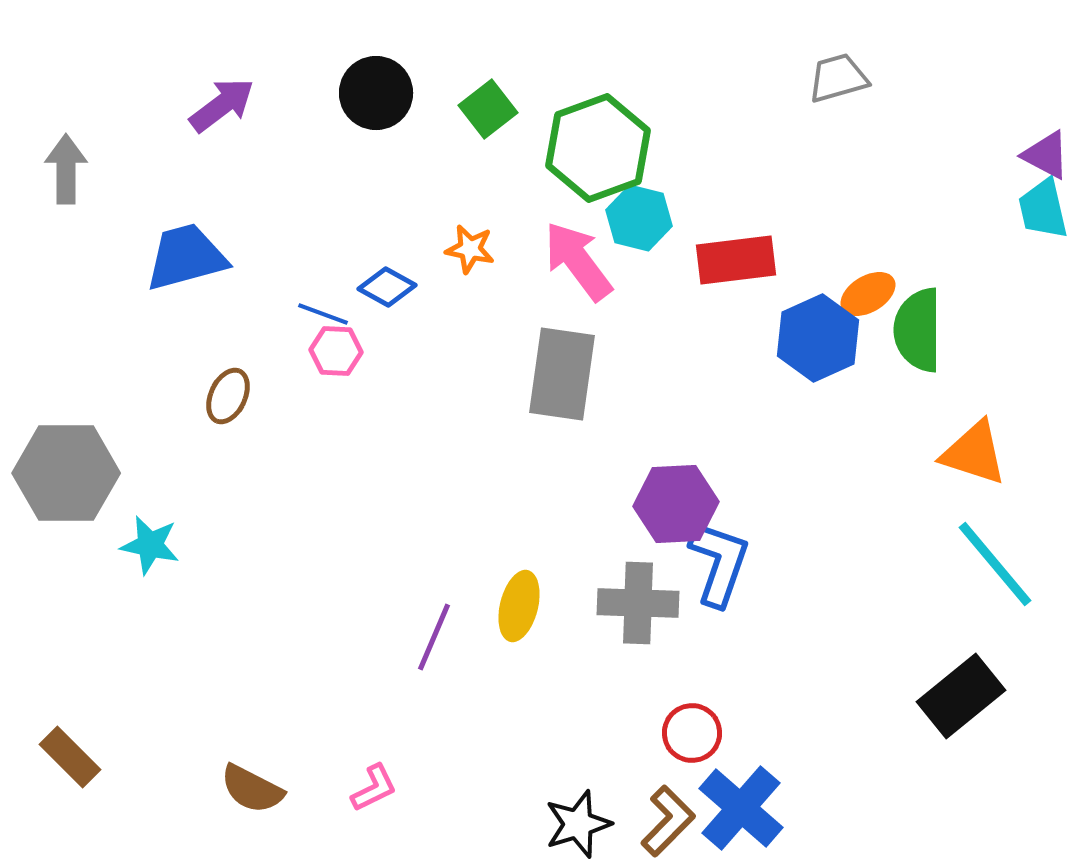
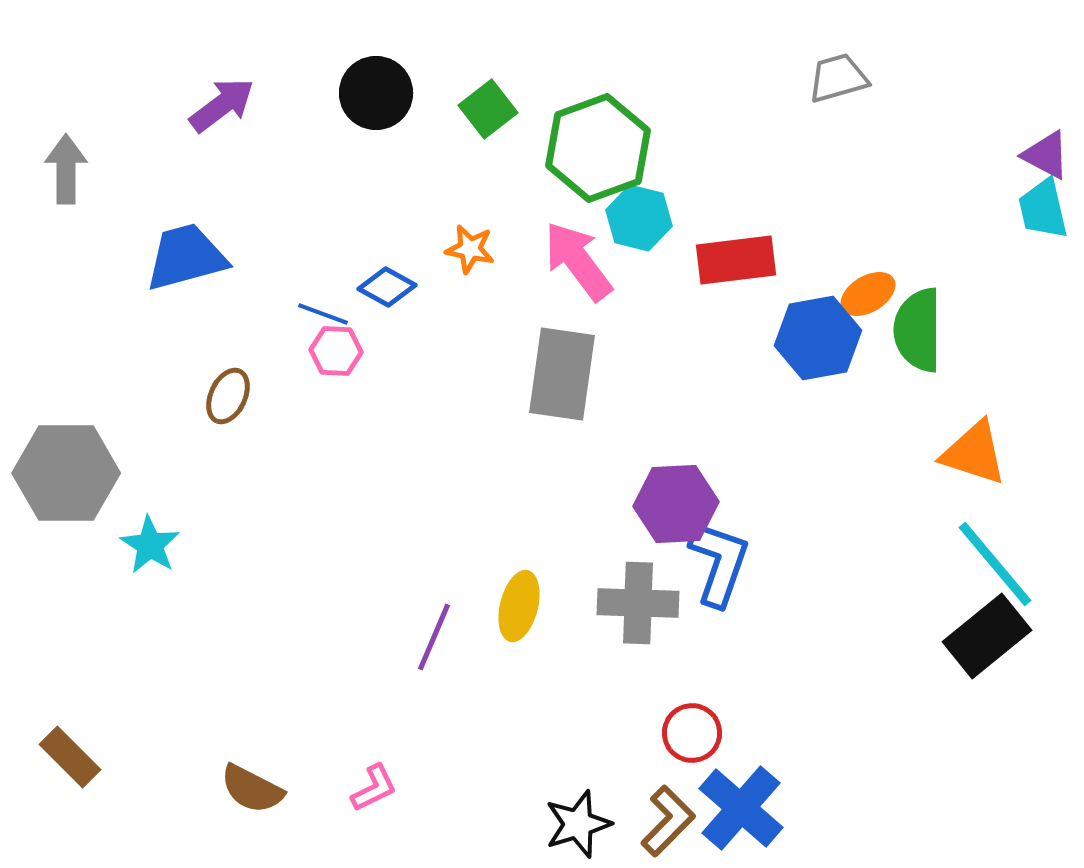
blue hexagon: rotated 14 degrees clockwise
cyan star: rotated 20 degrees clockwise
black rectangle: moved 26 px right, 60 px up
